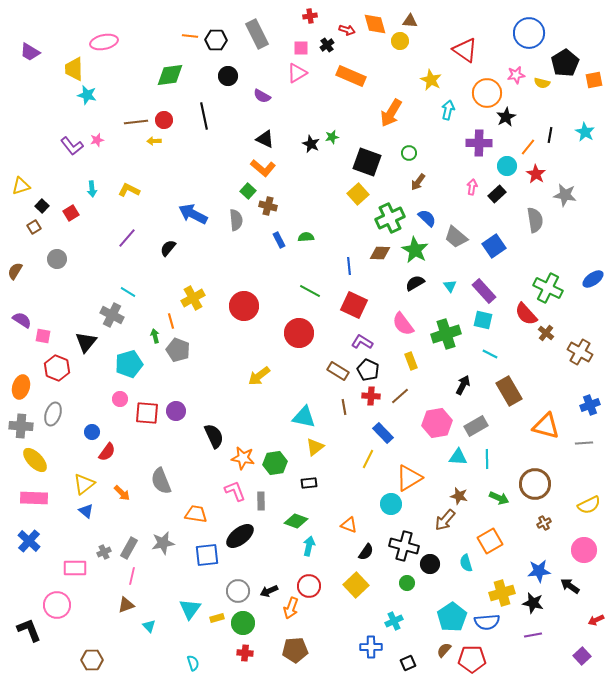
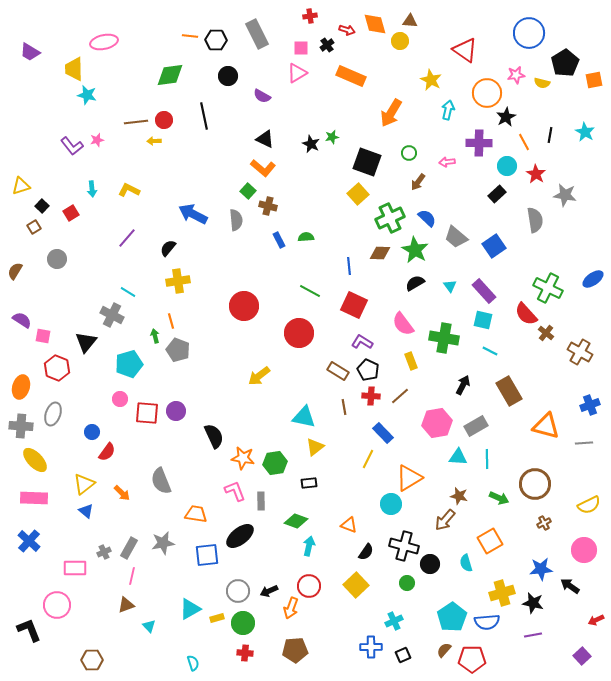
orange line at (528, 147): moved 4 px left, 5 px up; rotated 66 degrees counterclockwise
pink arrow at (472, 187): moved 25 px left, 25 px up; rotated 105 degrees counterclockwise
yellow cross at (193, 298): moved 15 px left, 17 px up; rotated 20 degrees clockwise
green cross at (446, 334): moved 2 px left, 4 px down; rotated 28 degrees clockwise
cyan line at (490, 354): moved 3 px up
blue star at (539, 571): moved 2 px right, 2 px up
cyan triangle at (190, 609): rotated 25 degrees clockwise
black square at (408, 663): moved 5 px left, 8 px up
